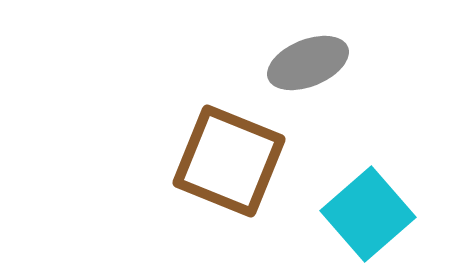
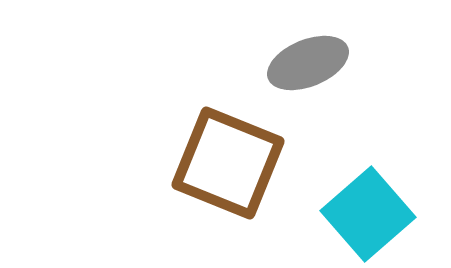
brown square: moved 1 px left, 2 px down
